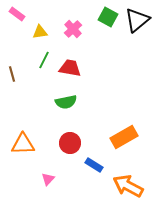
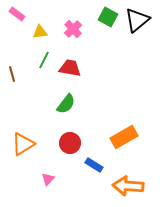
green semicircle: moved 2 px down; rotated 40 degrees counterclockwise
orange triangle: rotated 30 degrees counterclockwise
orange arrow: rotated 24 degrees counterclockwise
